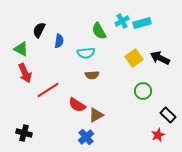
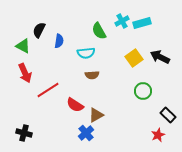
green triangle: moved 2 px right, 3 px up
black arrow: moved 1 px up
red semicircle: moved 2 px left
blue cross: moved 4 px up
